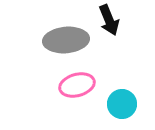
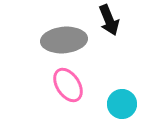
gray ellipse: moved 2 px left
pink ellipse: moved 9 px left; rotated 72 degrees clockwise
